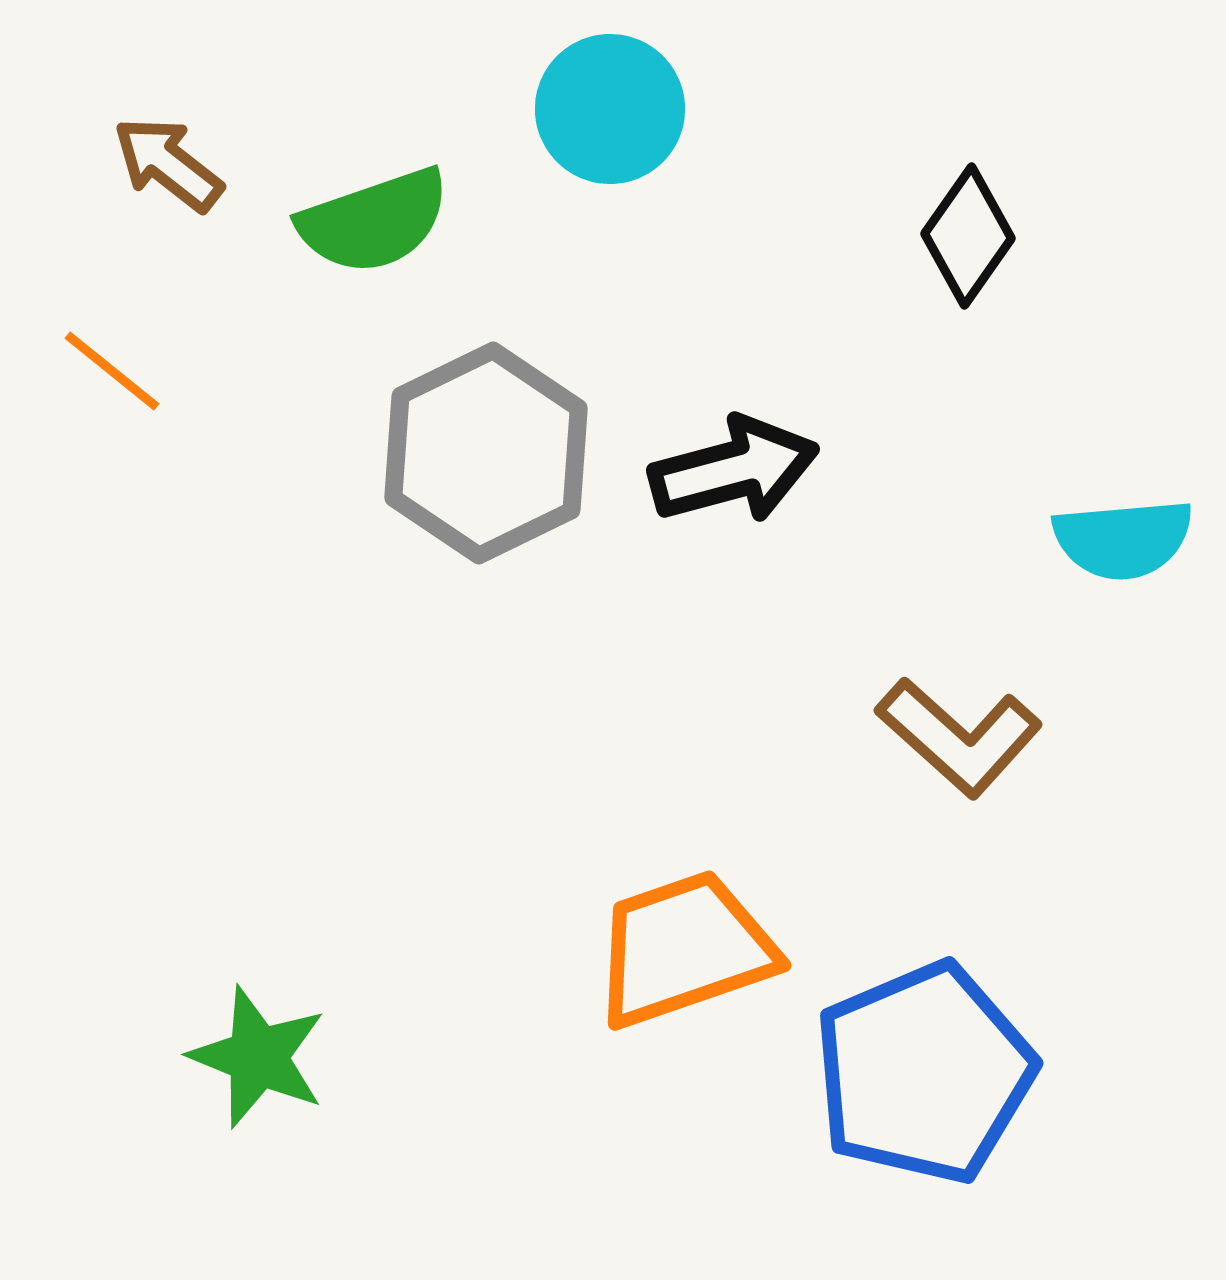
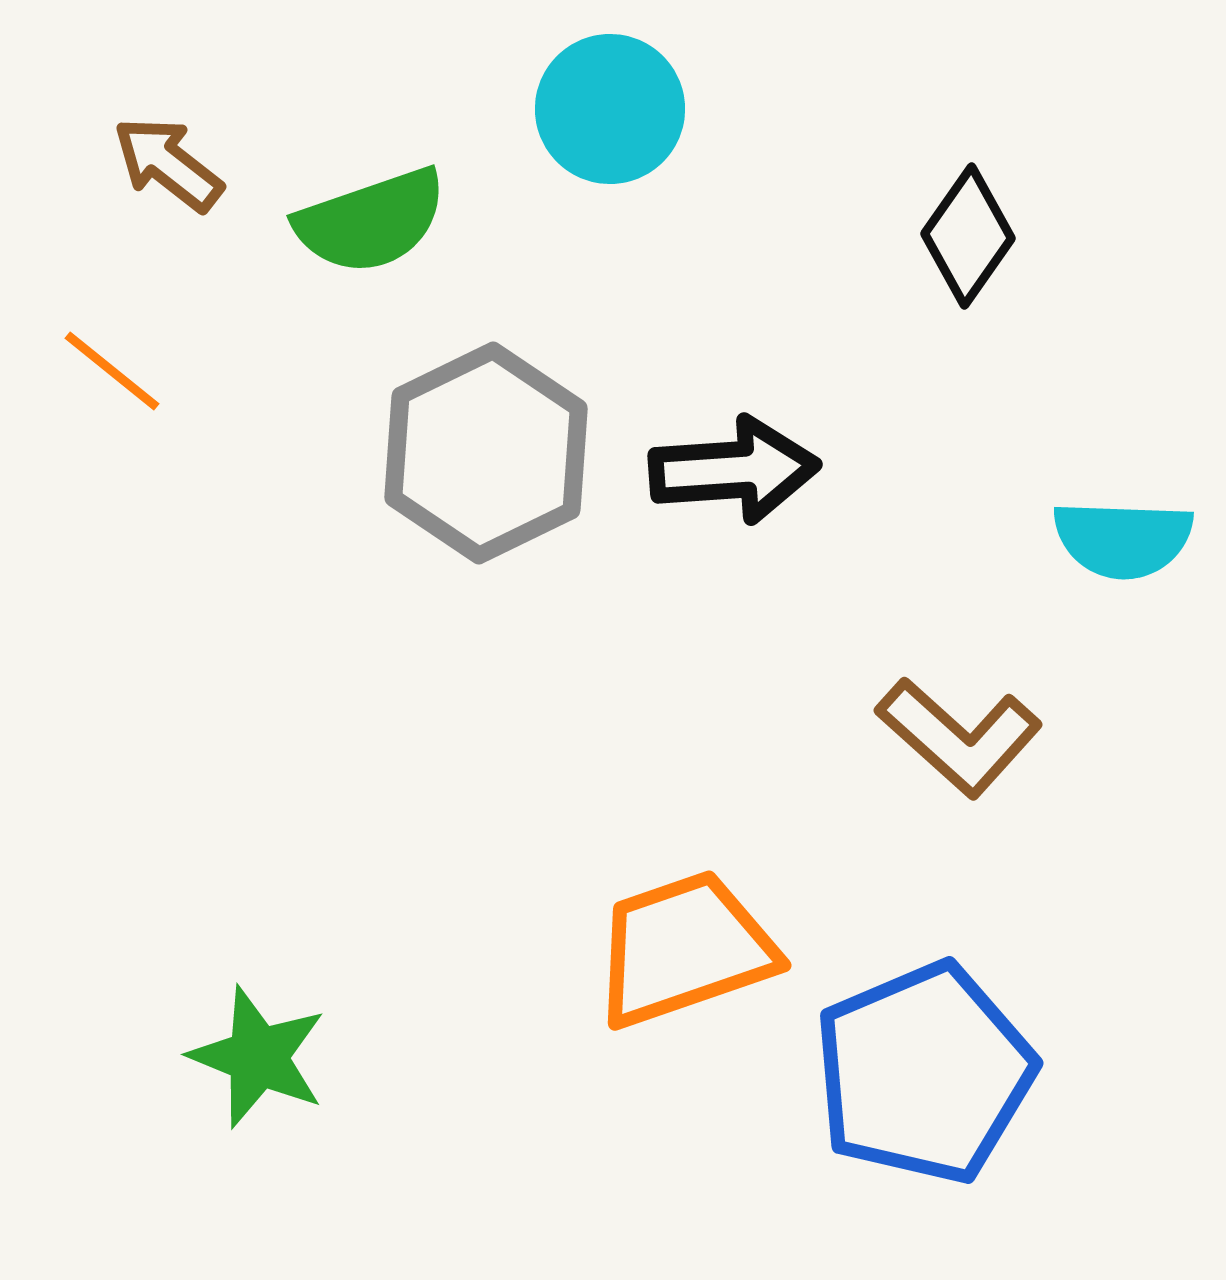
green semicircle: moved 3 px left
black arrow: rotated 11 degrees clockwise
cyan semicircle: rotated 7 degrees clockwise
